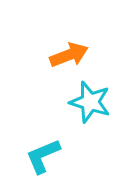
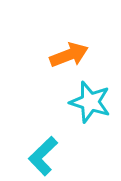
cyan L-shape: rotated 21 degrees counterclockwise
